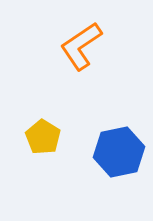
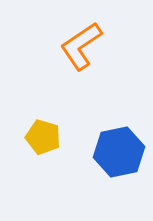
yellow pentagon: rotated 16 degrees counterclockwise
